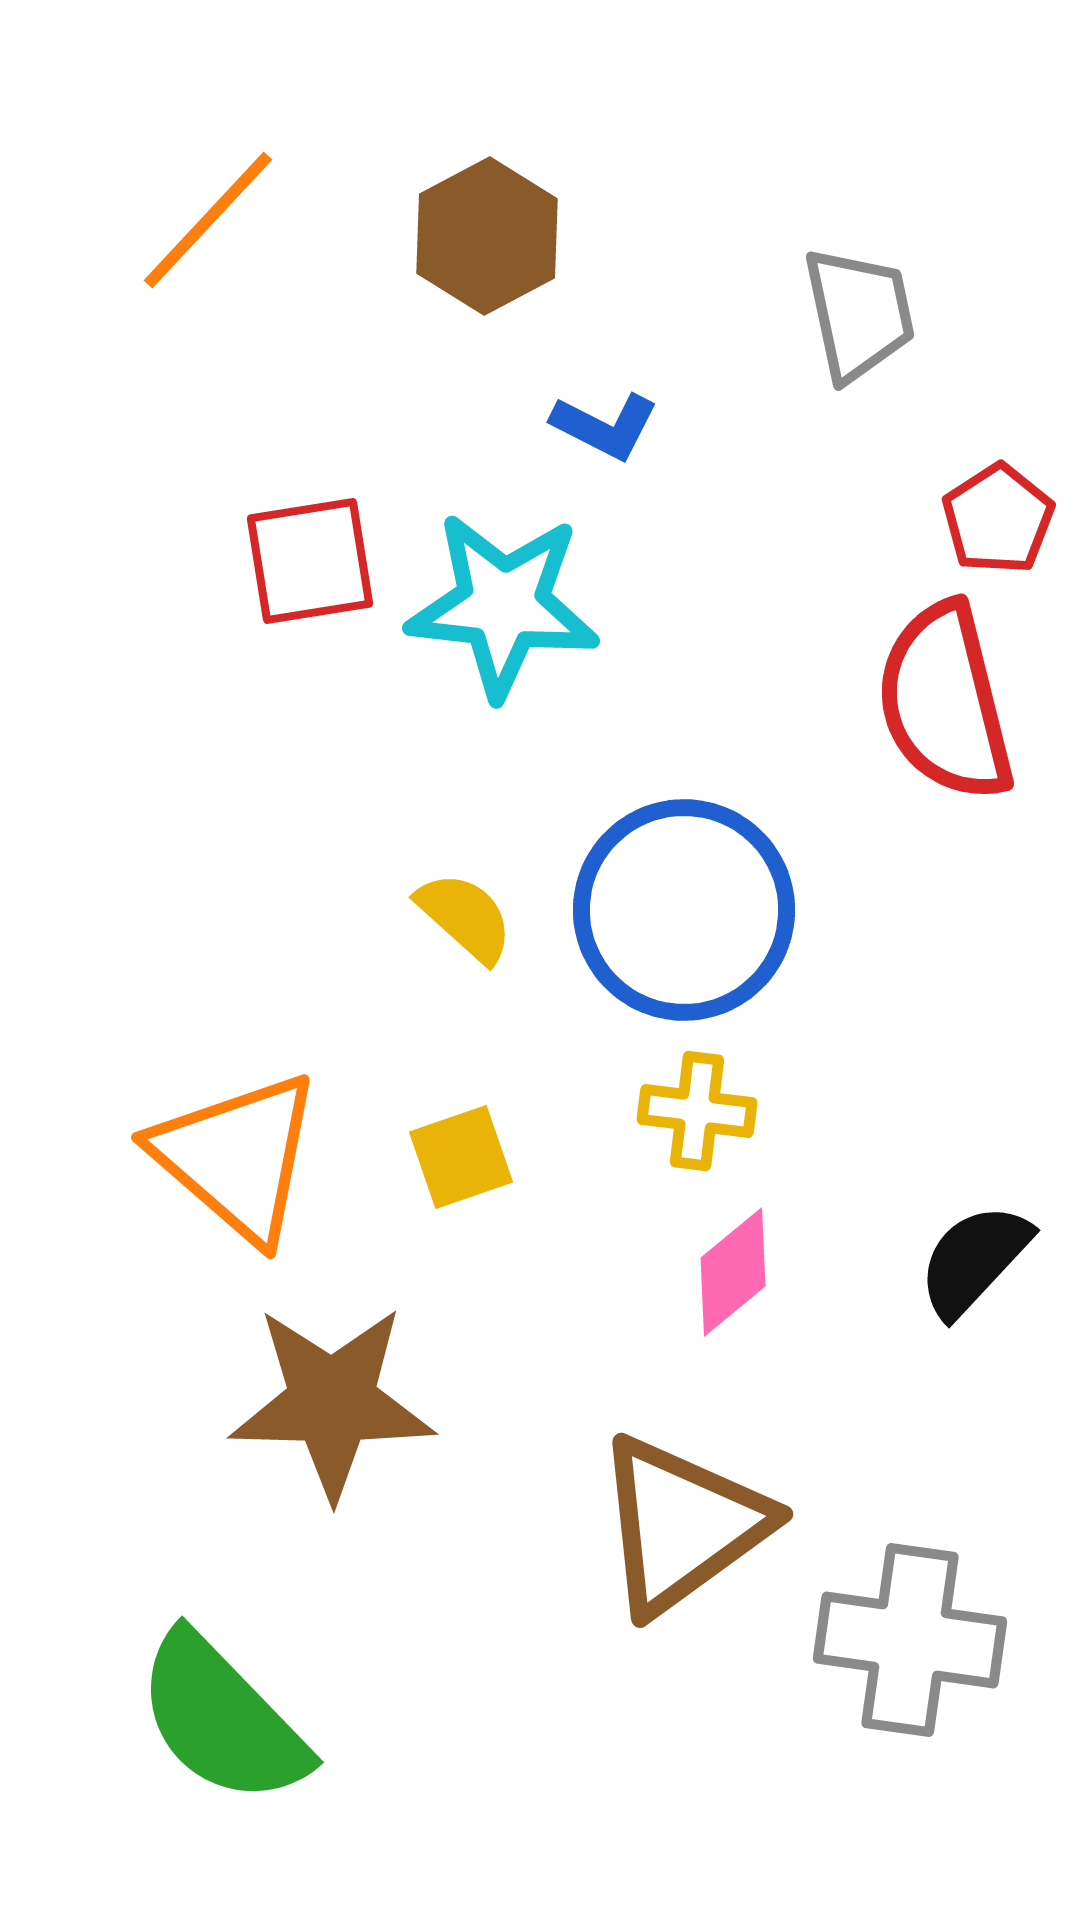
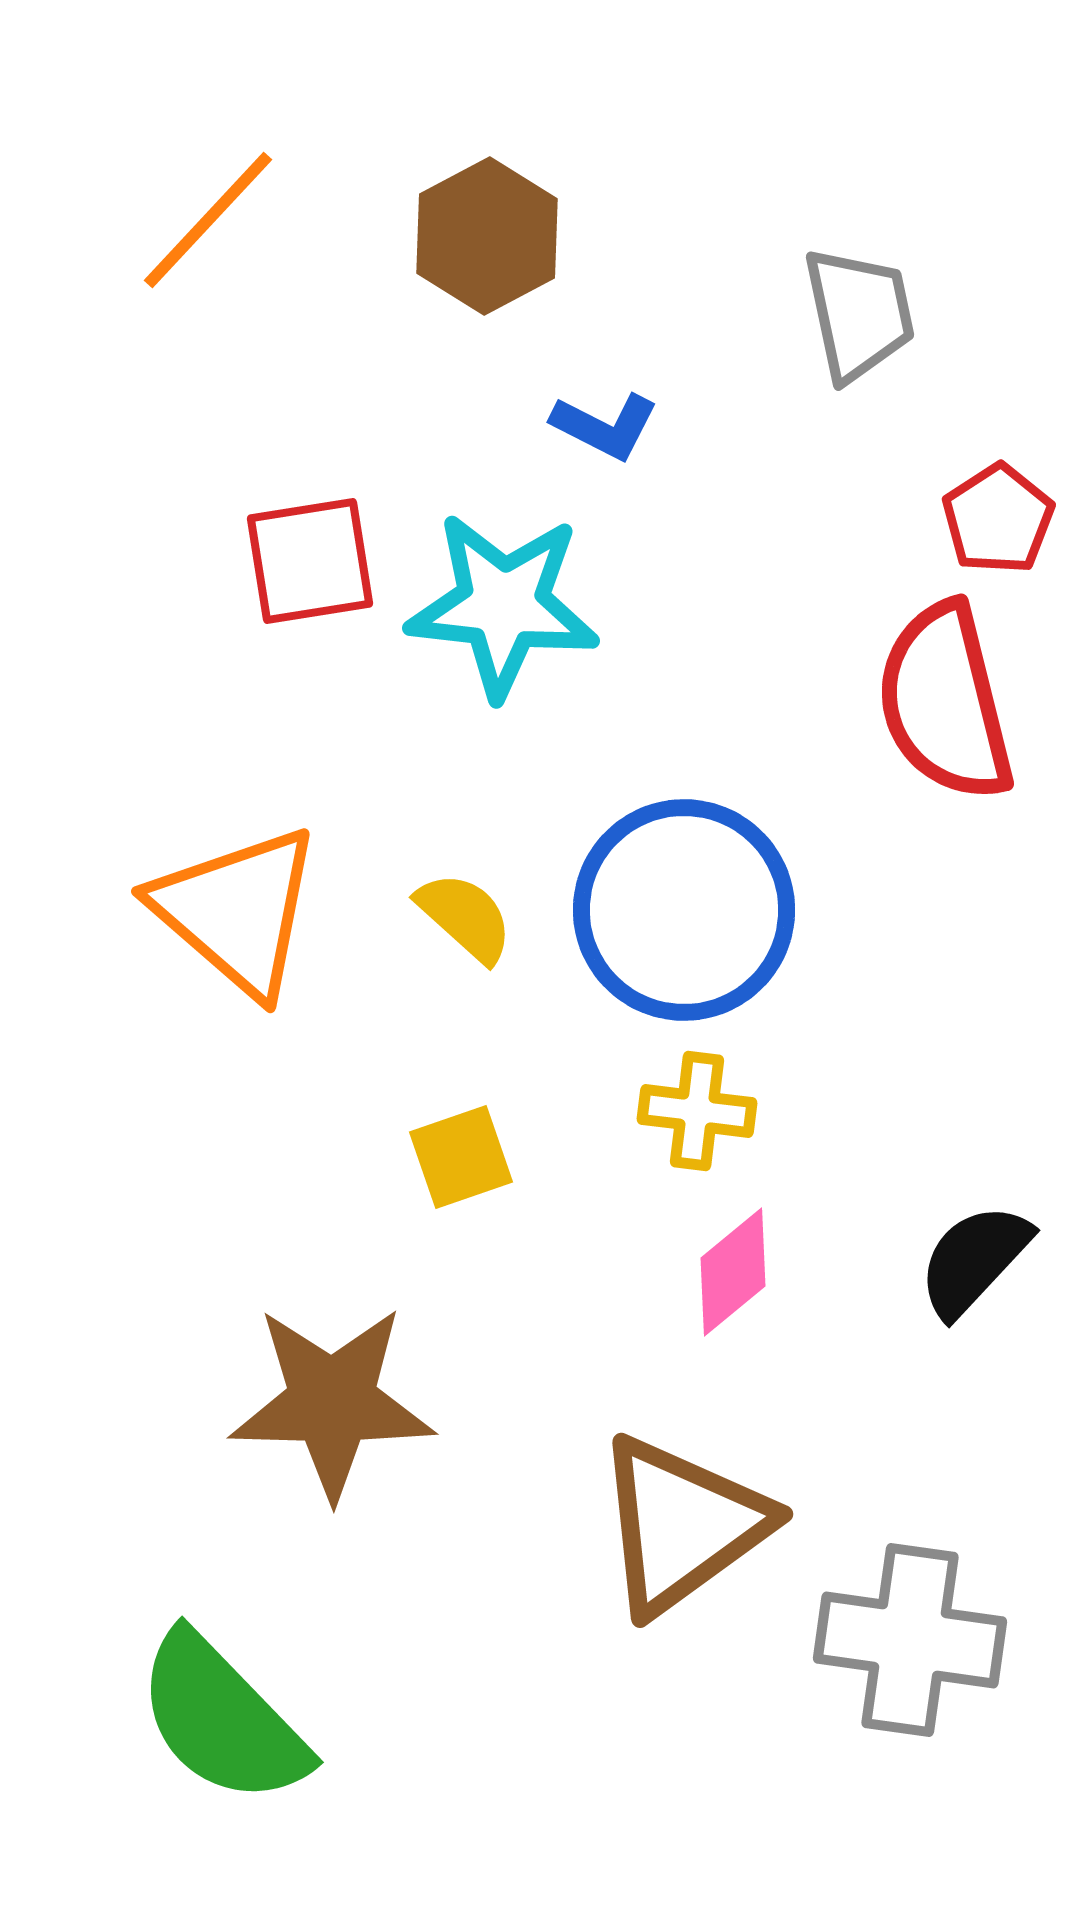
orange triangle: moved 246 px up
